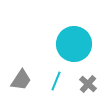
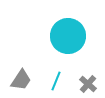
cyan circle: moved 6 px left, 8 px up
